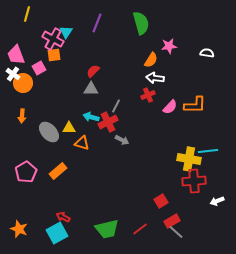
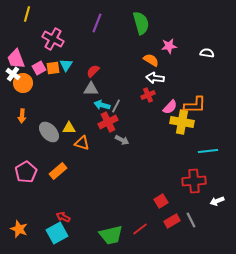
cyan triangle at (66, 32): moved 33 px down
pink trapezoid at (16, 55): moved 4 px down
orange square at (54, 55): moved 1 px left, 13 px down
orange semicircle at (151, 60): rotated 91 degrees counterclockwise
cyan arrow at (91, 117): moved 11 px right, 12 px up
yellow cross at (189, 159): moved 7 px left, 37 px up
green trapezoid at (107, 229): moved 4 px right, 6 px down
gray line at (176, 232): moved 15 px right, 12 px up; rotated 21 degrees clockwise
